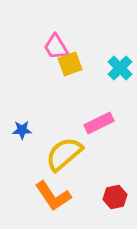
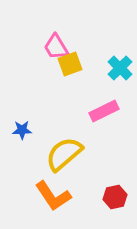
pink rectangle: moved 5 px right, 12 px up
